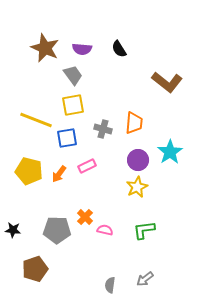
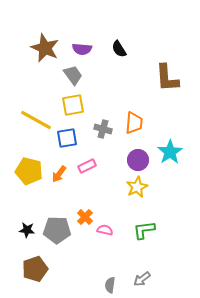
brown L-shape: moved 4 px up; rotated 48 degrees clockwise
yellow line: rotated 8 degrees clockwise
black star: moved 14 px right
gray arrow: moved 3 px left
